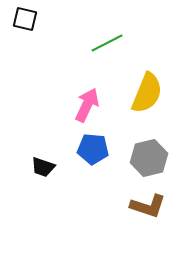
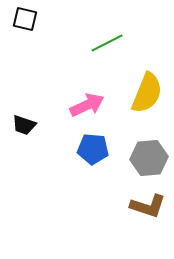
pink arrow: rotated 40 degrees clockwise
gray hexagon: rotated 9 degrees clockwise
black trapezoid: moved 19 px left, 42 px up
